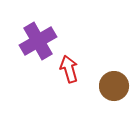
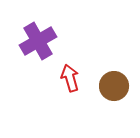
red arrow: moved 1 px right, 9 px down
